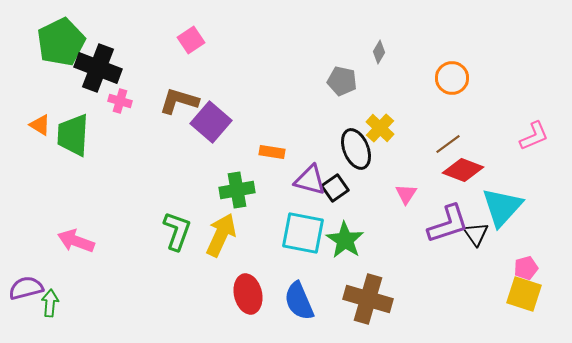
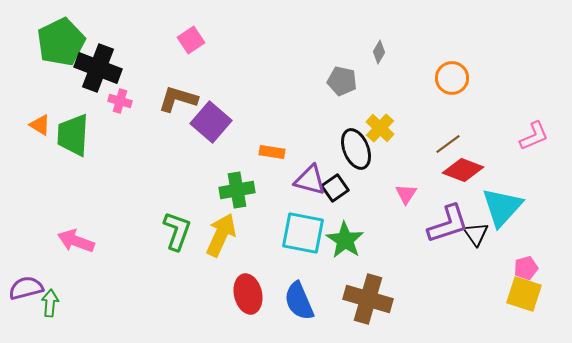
brown L-shape: moved 1 px left, 2 px up
